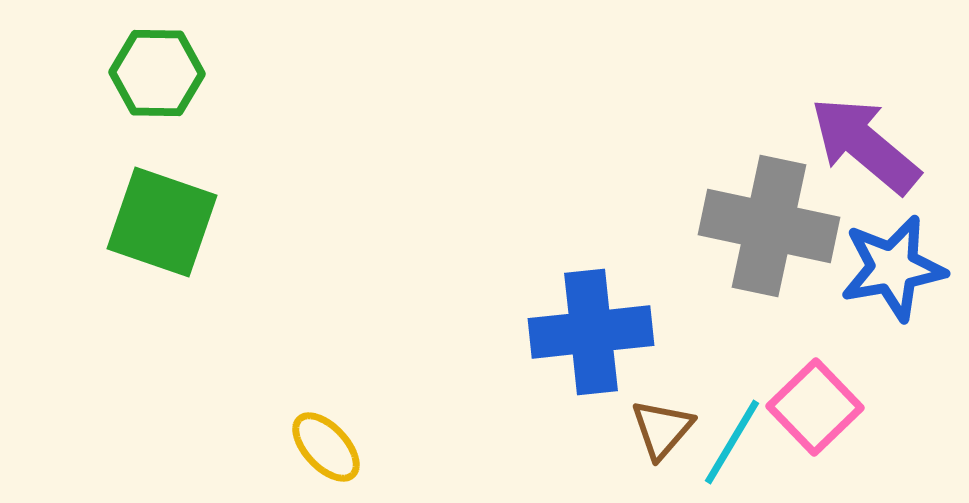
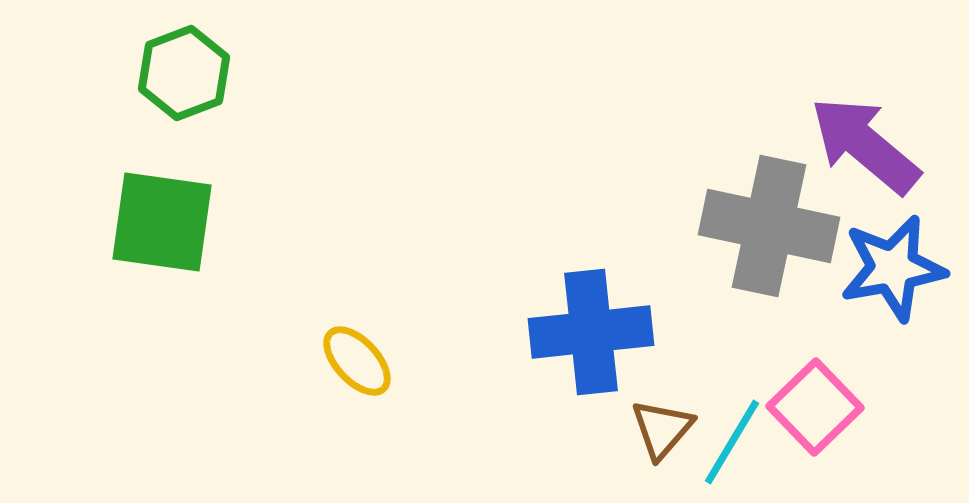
green hexagon: moved 27 px right; rotated 22 degrees counterclockwise
green square: rotated 11 degrees counterclockwise
yellow ellipse: moved 31 px right, 86 px up
